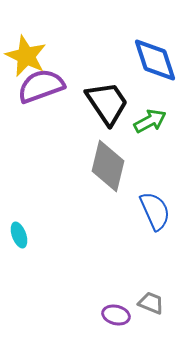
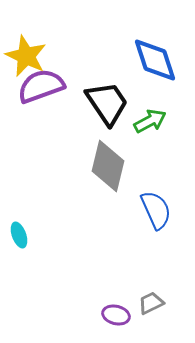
blue semicircle: moved 1 px right, 1 px up
gray trapezoid: rotated 48 degrees counterclockwise
